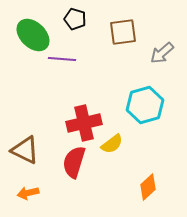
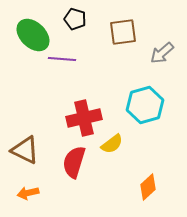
red cross: moved 5 px up
